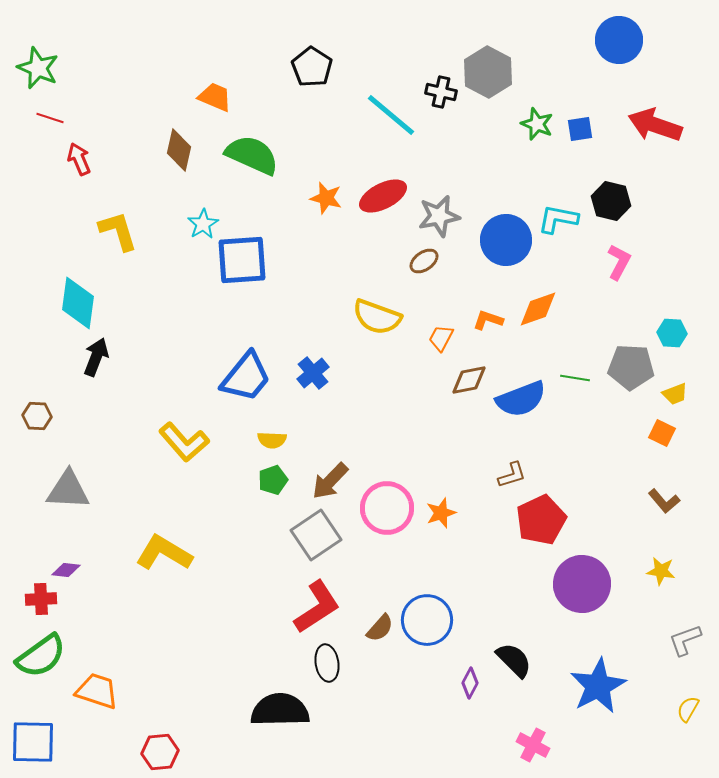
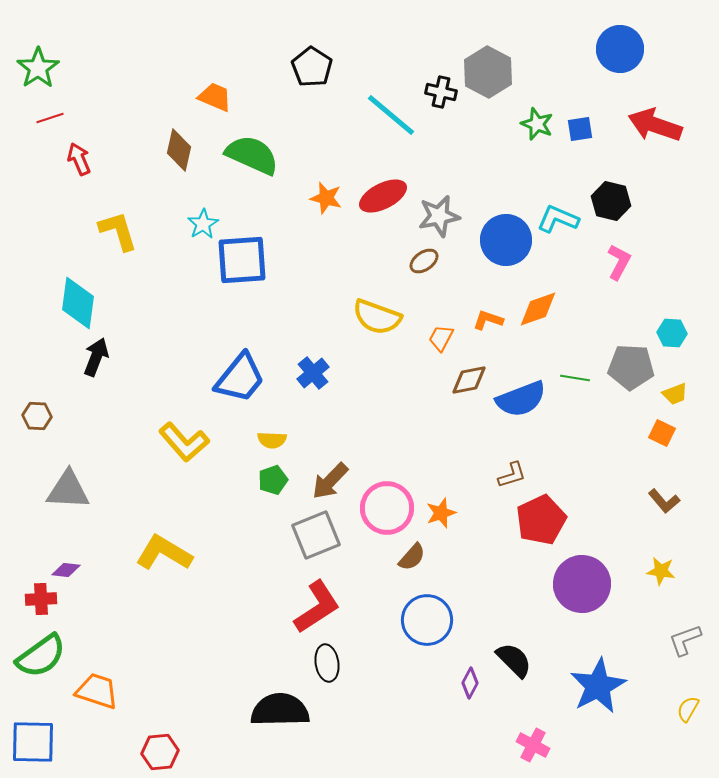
blue circle at (619, 40): moved 1 px right, 9 px down
green star at (38, 68): rotated 15 degrees clockwise
red line at (50, 118): rotated 36 degrees counterclockwise
cyan L-shape at (558, 219): rotated 12 degrees clockwise
blue trapezoid at (246, 377): moved 6 px left, 1 px down
gray square at (316, 535): rotated 12 degrees clockwise
brown semicircle at (380, 628): moved 32 px right, 71 px up
